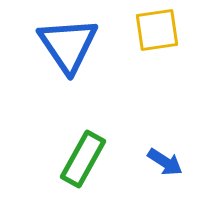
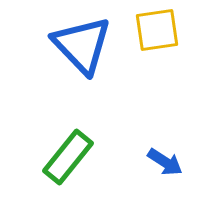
blue triangle: moved 14 px right; rotated 10 degrees counterclockwise
green rectangle: moved 15 px left, 2 px up; rotated 10 degrees clockwise
